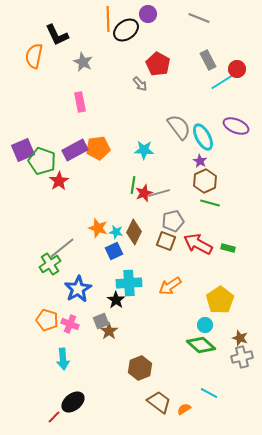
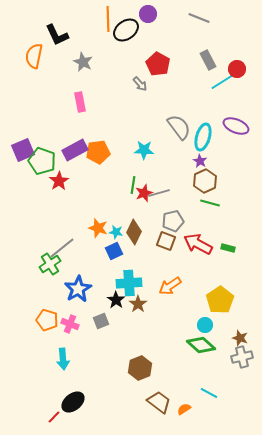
cyan ellipse at (203, 137): rotated 44 degrees clockwise
orange pentagon at (98, 148): moved 4 px down
brown star at (109, 331): moved 29 px right, 27 px up
